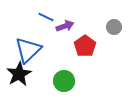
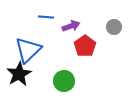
blue line: rotated 21 degrees counterclockwise
purple arrow: moved 6 px right
